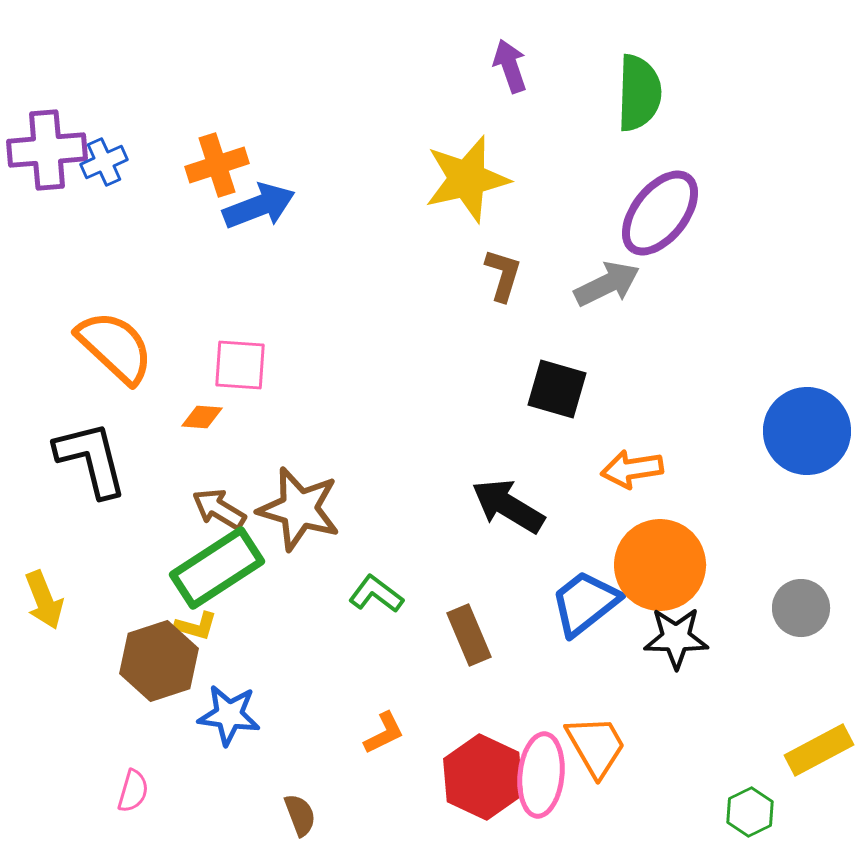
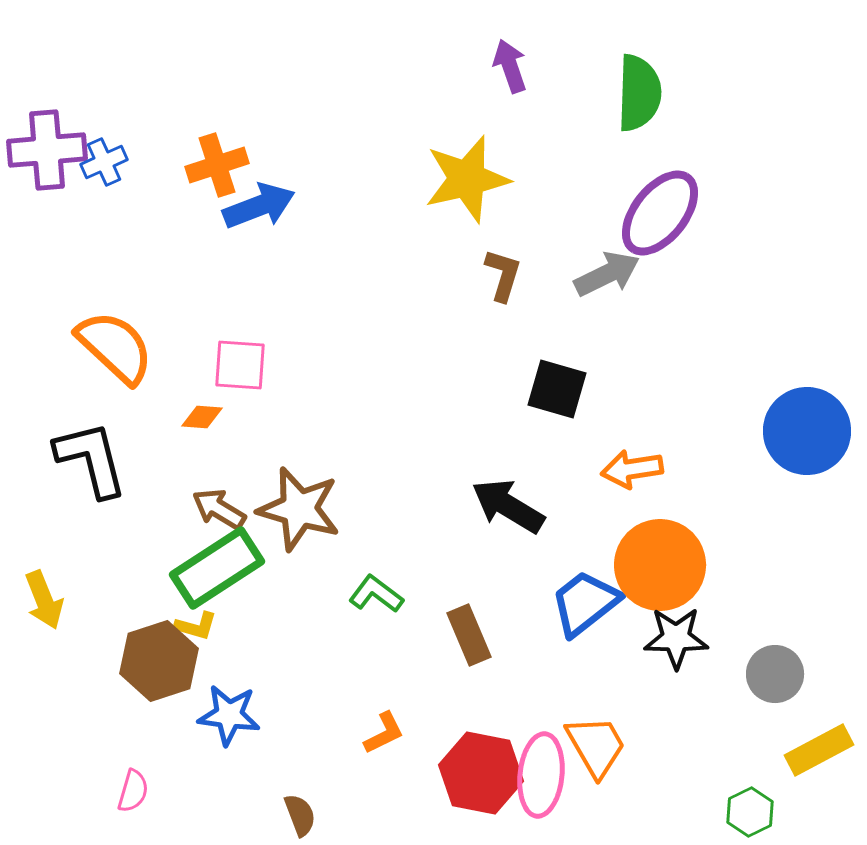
gray arrow: moved 10 px up
gray circle: moved 26 px left, 66 px down
red hexagon: moved 2 px left, 4 px up; rotated 14 degrees counterclockwise
